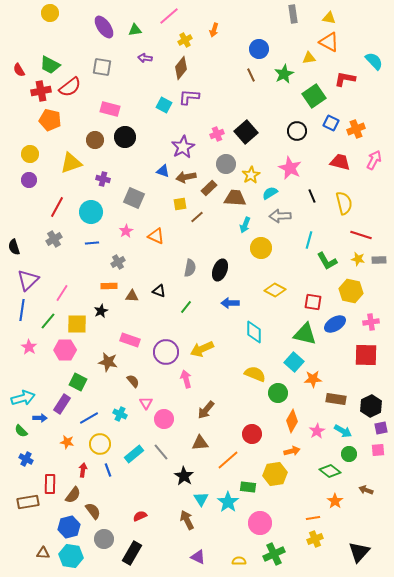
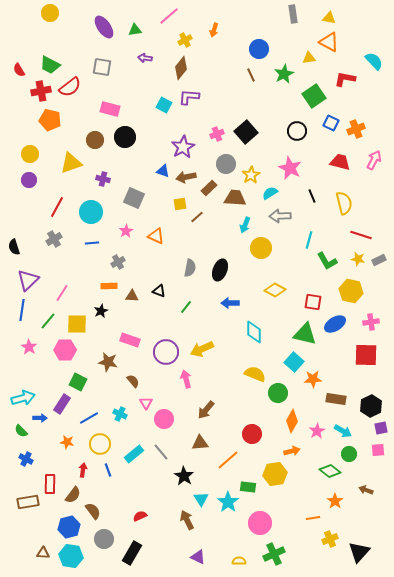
gray rectangle at (379, 260): rotated 24 degrees counterclockwise
yellow cross at (315, 539): moved 15 px right
